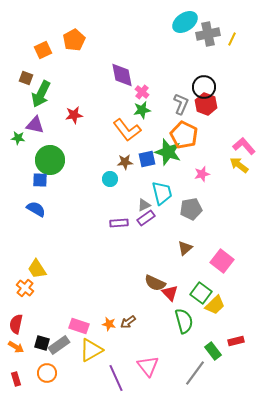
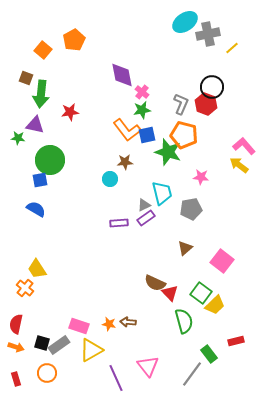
yellow line at (232, 39): moved 9 px down; rotated 24 degrees clockwise
orange square at (43, 50): rotated 24 degrees counterclockwise
black circle at (204, 87): moved 8 px right
green arrow at (41, 94): rotated 20 degrees counterclockwise
red star at (74, 115): moved 4 px left, 3 px up
orange pentagon at (184, 135): rotated 12 degrees counterclockwise
blue square at (147, 159): moved 24 px up
pink star at (202, 174): moved 1 px left, 3 px down; rotated 21 degrees clockwise
blue square at (40, 180): rotated 14 degrees counterclockwise
brown arrow at (128, 322): rotated 42 degrees clockwise
orange arrow at (16, 347): rotated 14 degrees counterclockwise
green rectangle at (213, 351): moved 4 px left, 3 px down
gray line at (195, 373): moved 3 px left, 1 px down
